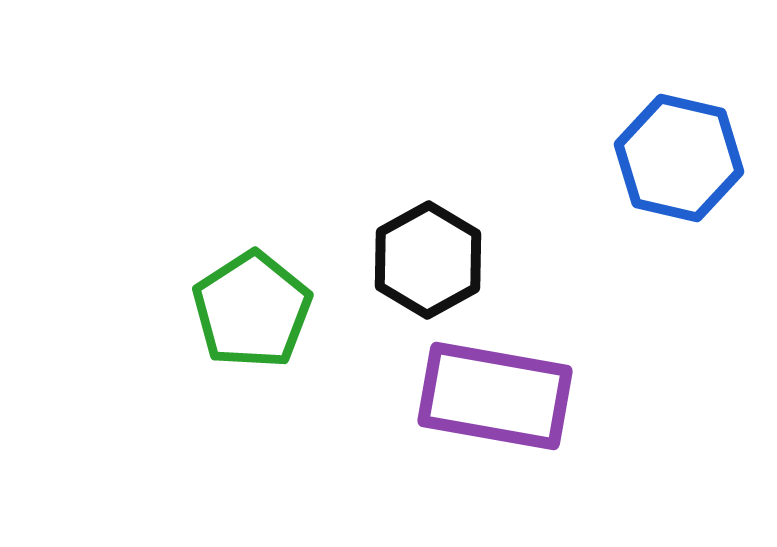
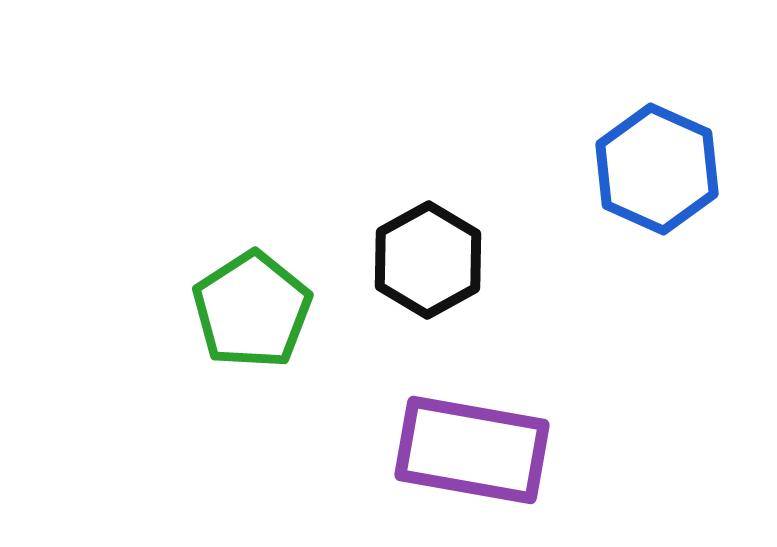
blue hexagon: moved 22 px left, 11 px down; rotated 11 degrees clockwise
purple rectangle: moved 23 px left, 54 px down
